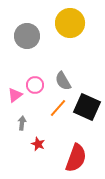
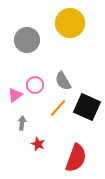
gray circle: moved 4 px down
